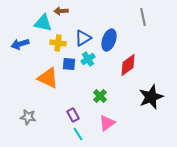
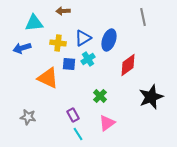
brown arrow: moved 2 px right
cyan triangle: moved 9 px left; rotated 18 degrees counterclockwise
blue arrow: moved 2 px right, 4 px down
